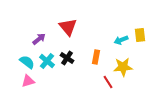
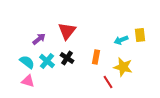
red triangle: moved 1 px left, 4 px down; rotated 18 degrees clockwise
yellow star: rotated 18 degrees clockwise
pink triangle: rotated 32 degrees clockwise
